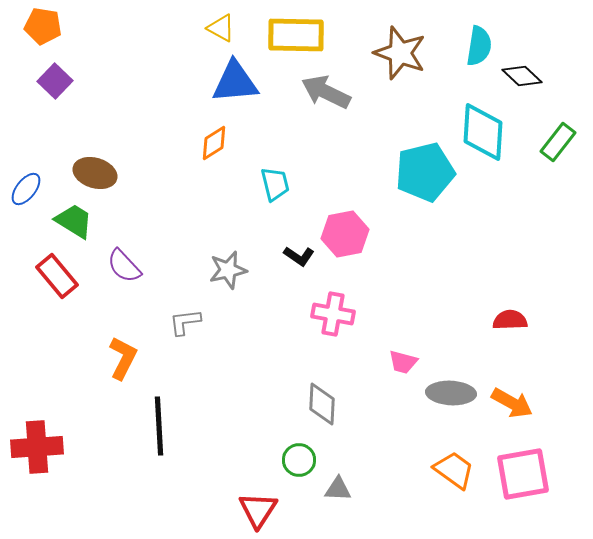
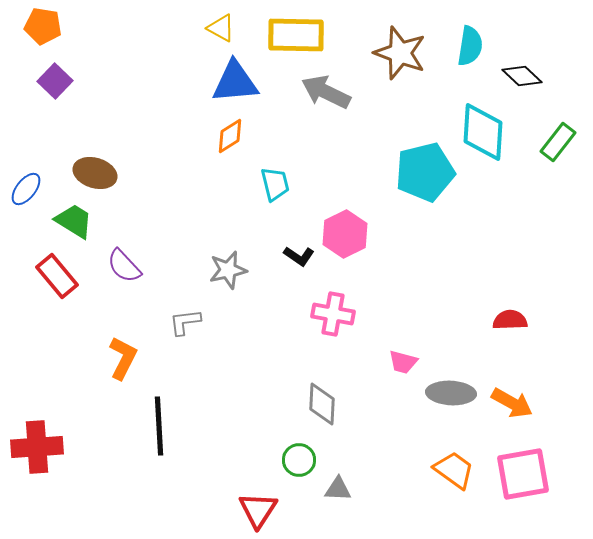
cyan semicircle: moved 9 px left
orange diamond: moved 16 px right, 7 px up
pink hexagon: rotated 15 degrees counterclockwise
